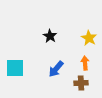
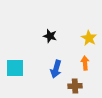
black star: rotated 16 degrees counterclockwise
blue arrow: rotated 24 degrees counterclockwise
brown cross: moved 6 px left, 3 px down
